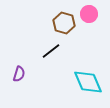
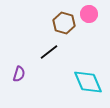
black line: moved 2 px left, 1 px down
